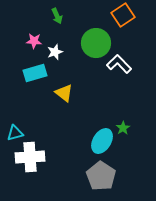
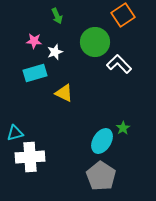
green circle: moved 1 px left, 1 px up
yellow triangle: rotated 12 degrees counterclockwise
